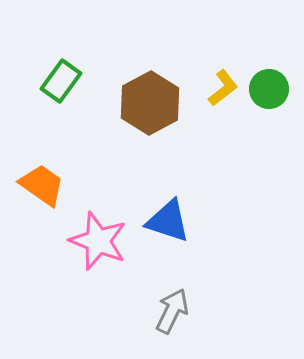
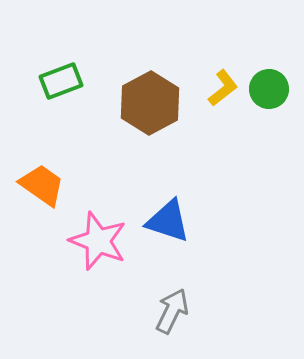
green rectangle: rotated 33 degrees clockwise
